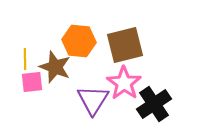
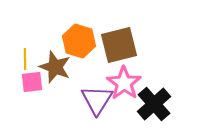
orange hexagon: rotated 12 degrees clockwise
brown square: moved 6 px left
purple triangle: moved 4 px right
black cross: rotated 8 degrees counterclockwise
